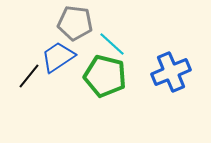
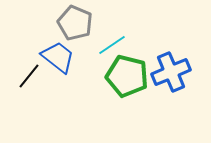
gray pentagon: rotated 16 degrees clockwise
cyan line: moved 1 px down; rotated 76 degrees counterclockwise
blue trapezoid: rotated 72 degrees clockwise
green pentagon: moved 22 px right
